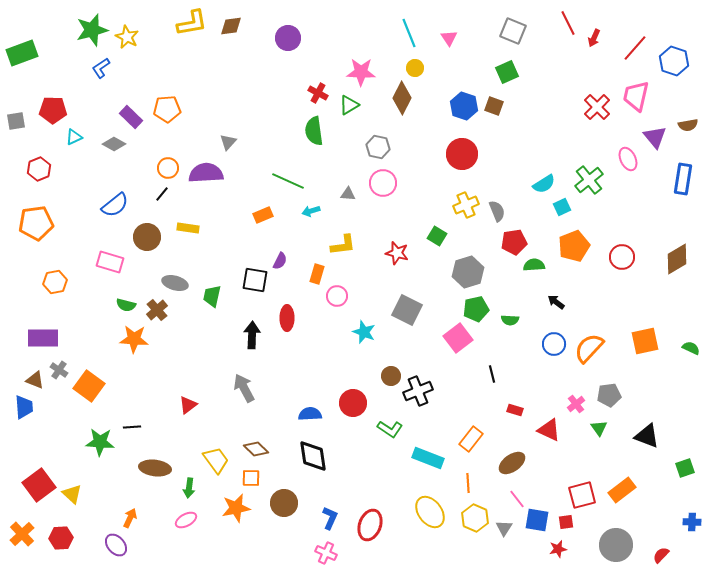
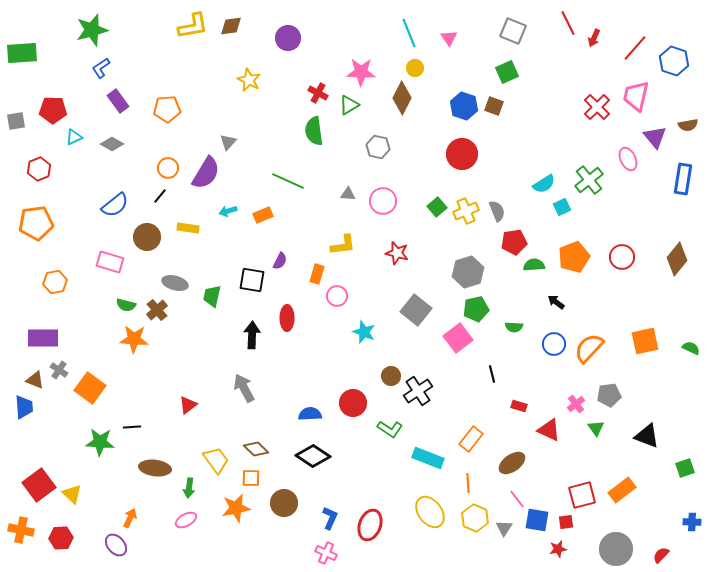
yellow L-shape at (192, 23): moved 1 px right, 3 px down
yellow star at (127, 37): moved 122 px right, 43 px down
green rectangle at (22, 53): rotated 16 degrees clockwise
purple rectangle at (131, 117): moved 13 px left, 16 px up; rotated 10 degrees clockwise
gray diamond at (114, 144): moved 2 px left
purple semicircle at (206, 173): rotated 124 degrees clockwise
pink circle at (383, 183): moved 18 px down
black line at (162, 194): moved 2 px left, 2 px down
yellow cross at (466, 205): moved 6 px down
cyan arrow at (311, 211): moved 83 px left
green square at (437, 236): moved 29 px up; rotated 18 degrees clockwise
orange pentagon at (574, 246): moved 11 px down
brown diamond at (677, 259): rotated 20 degrees counterclockwise
black square at (255, 280): moved 3 px left
gray square at (407, 310): moved 9 px right; rotated 12 degrees clockwise
green semicircle at (510, 320): moved 4 px right, 7 px down
orange square at (89, 386): moved 1 px right, 2 px down
black cross at (418, 391): rotated 12 degrees counterclockwise
red rectangle at (515, 410): moved 4 px right, 4 px up
green triangle at (599, 428): moved 3 px left
black diamond at (313, 456): rotated 48 degrees counterclockwise
orange cross at (22, 534): moved 1 px left, 4 px up; rotated 35 degrees counterclockwise
gray circle at (616, 545): moved 4 px down
